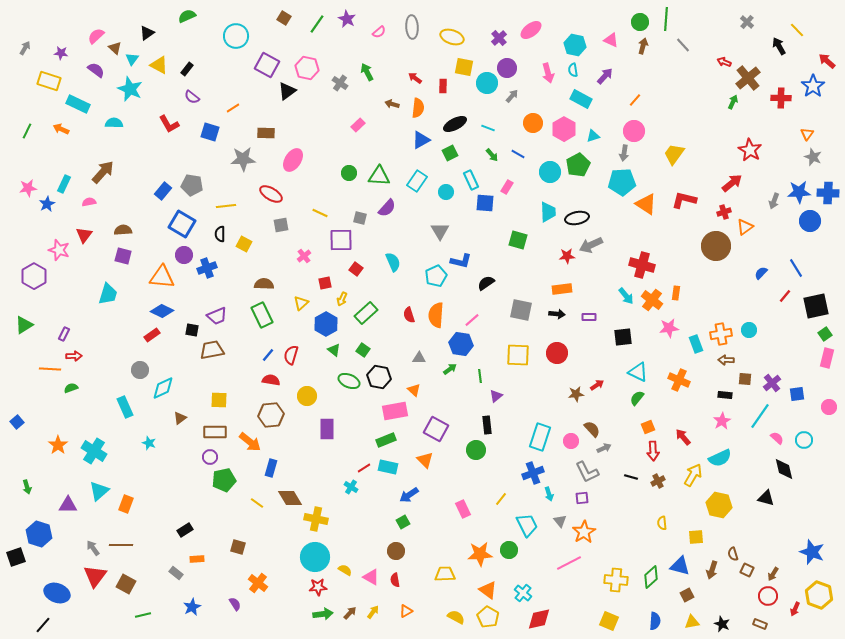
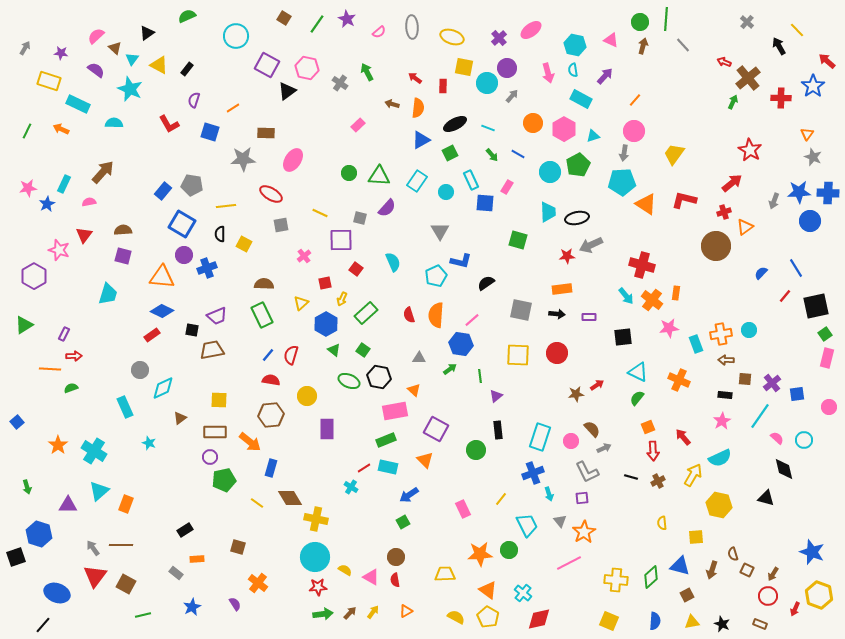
purple semicircle at (192, 97): moved 2 px right, 3 px down; rotated 70 degrees clockwise
black rectangle at (487, 425): moved 11 px right, 5 px down
brown circle at (396, 551): moved 6 px down
